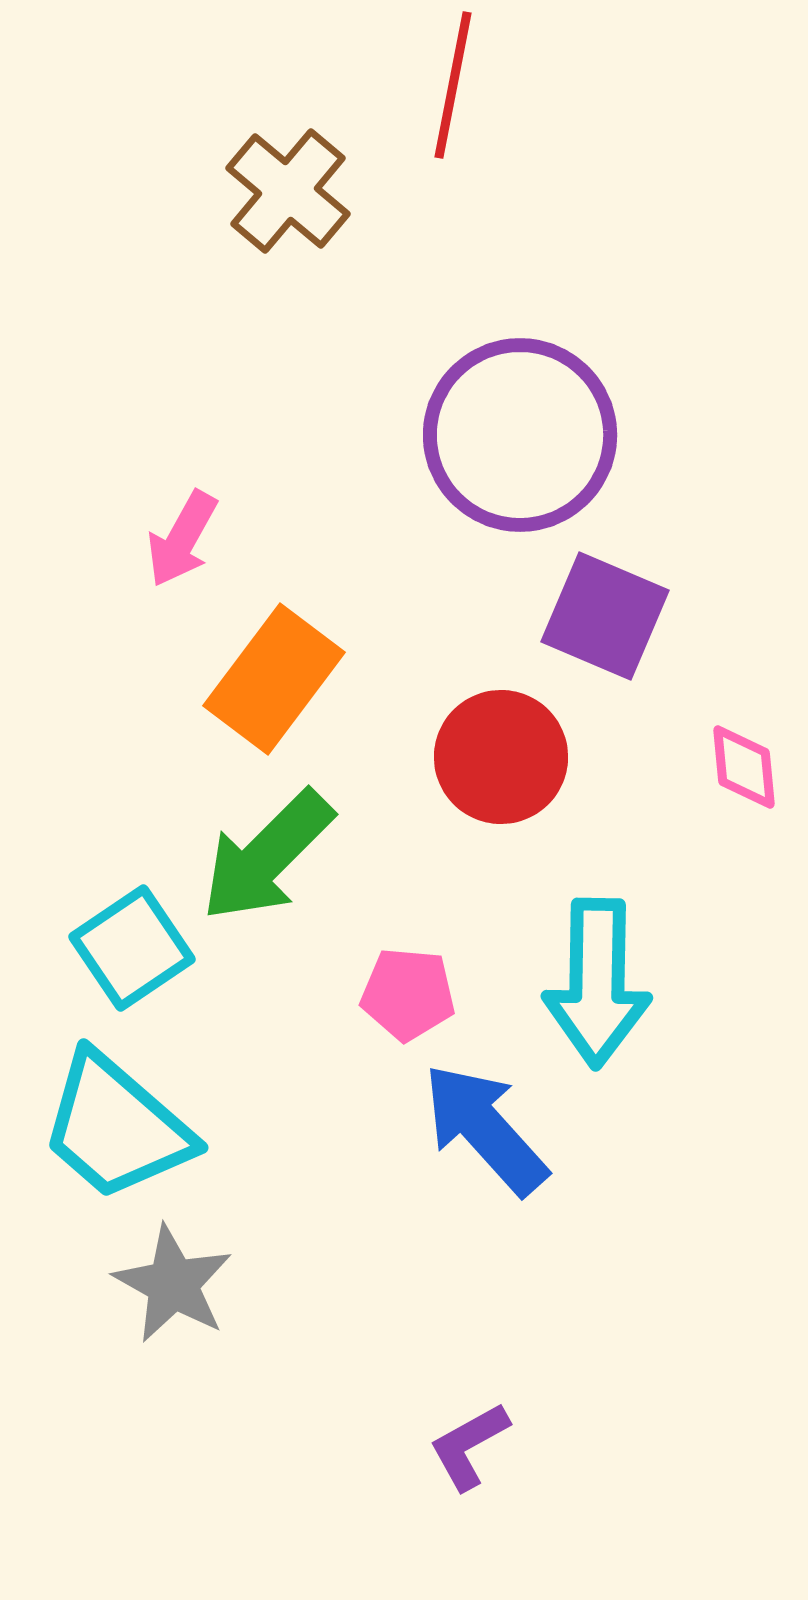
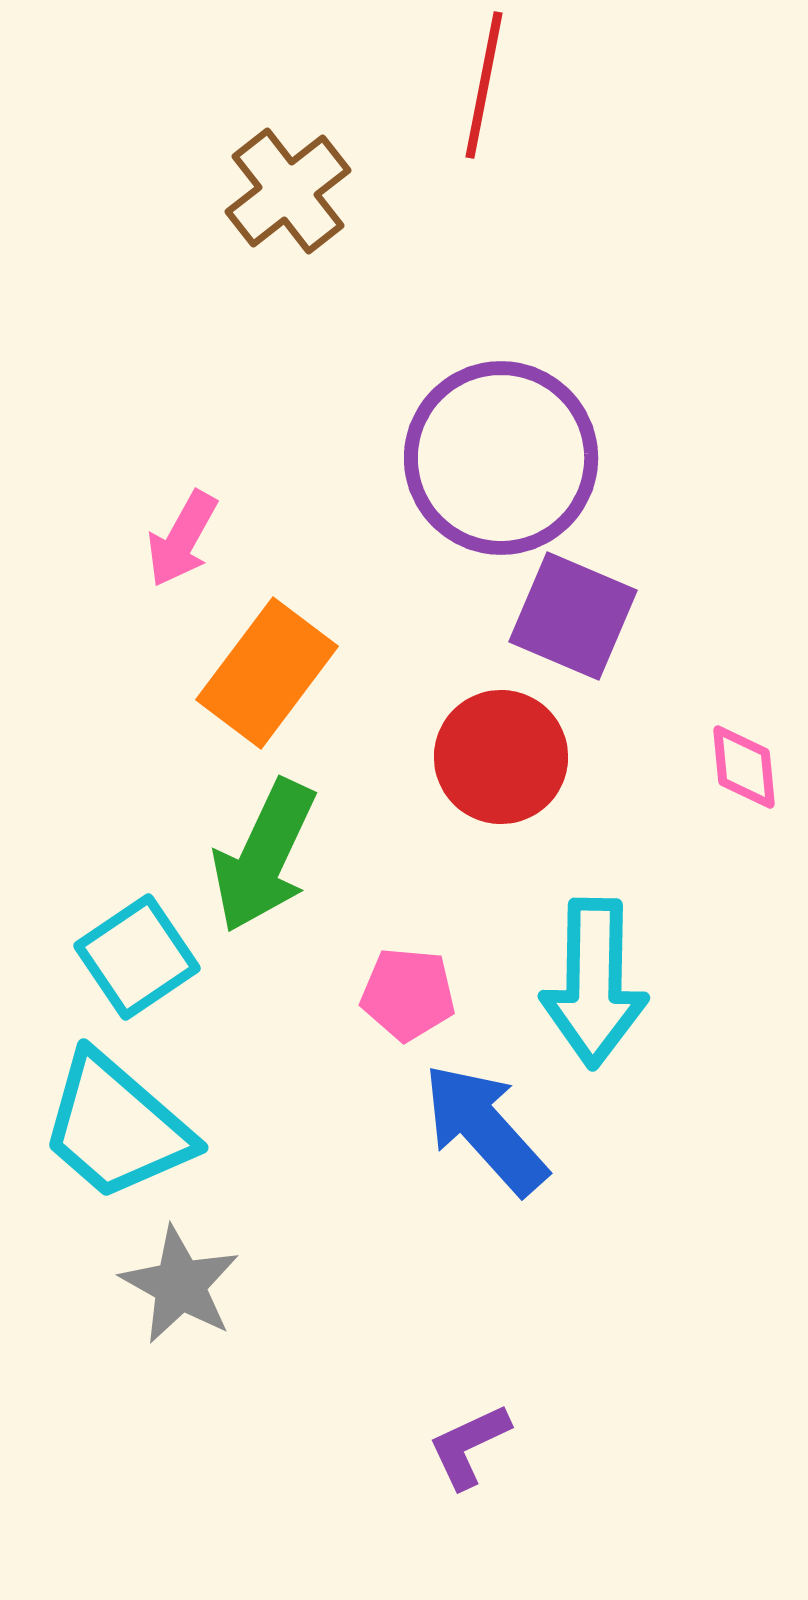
red line: moved 31 px right
brown cross: rotated 12 degrees clockwise
purple circle: moved 19 px left, 23 px down
purple square: moved 32 px left
orange rectangle: moved 7 px left, 6 px up
green arrow: moved 3 px left; rotated 20 degrees counterclockwise
cyan square: moved 5 px right, 9 px down
cyan arrow: moved 3 px left
gray star: moved 7 px right, 1 px down
purple L-shape: rotated 4 degrees clockwise
